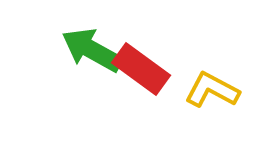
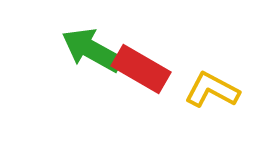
red rectangle: rotated 6 degrees counterclockwise
